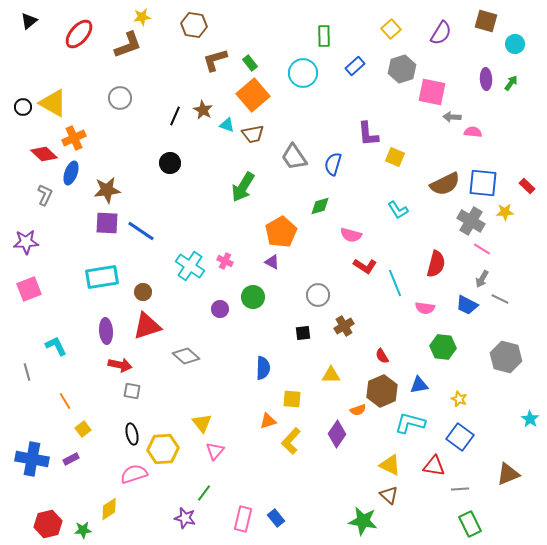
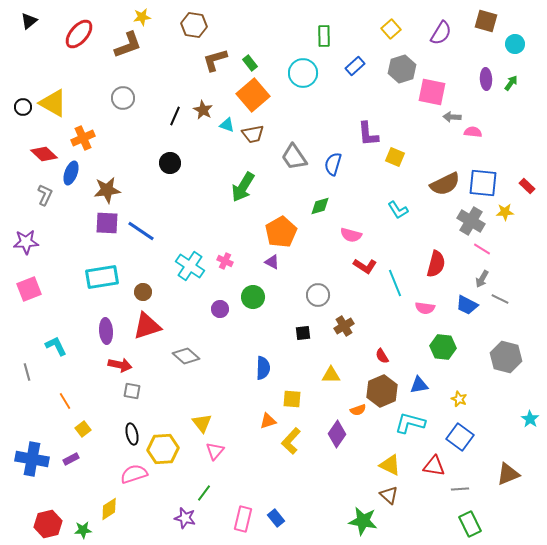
gray circle at (120, 98): moved 3 px right
orange cross at (74, 138): moved 9 px right
